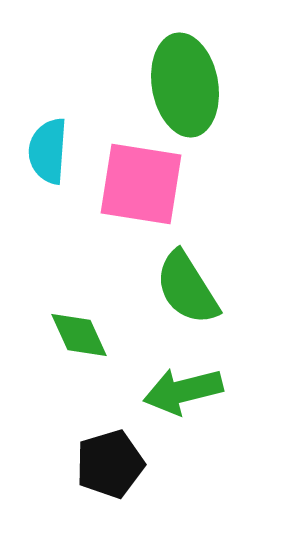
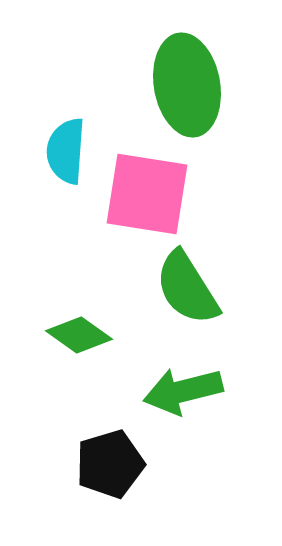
green ellipse: moved 2 px right
cyan semicircle: moved 18 px right
pink square: moved 6 px right, 10 px down
green diamond: rotated 30 degrees counterclockwise
